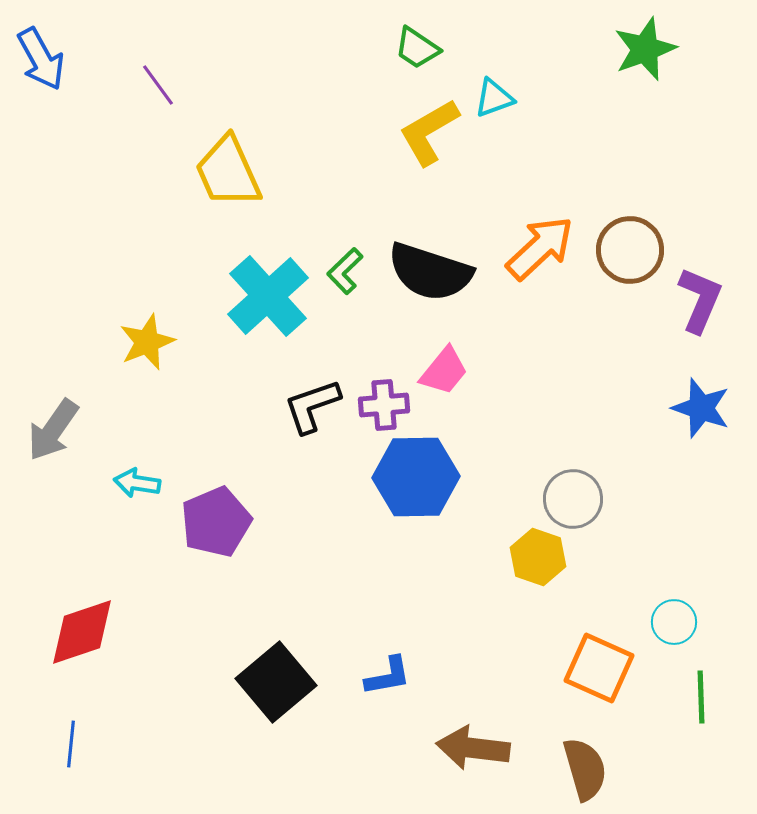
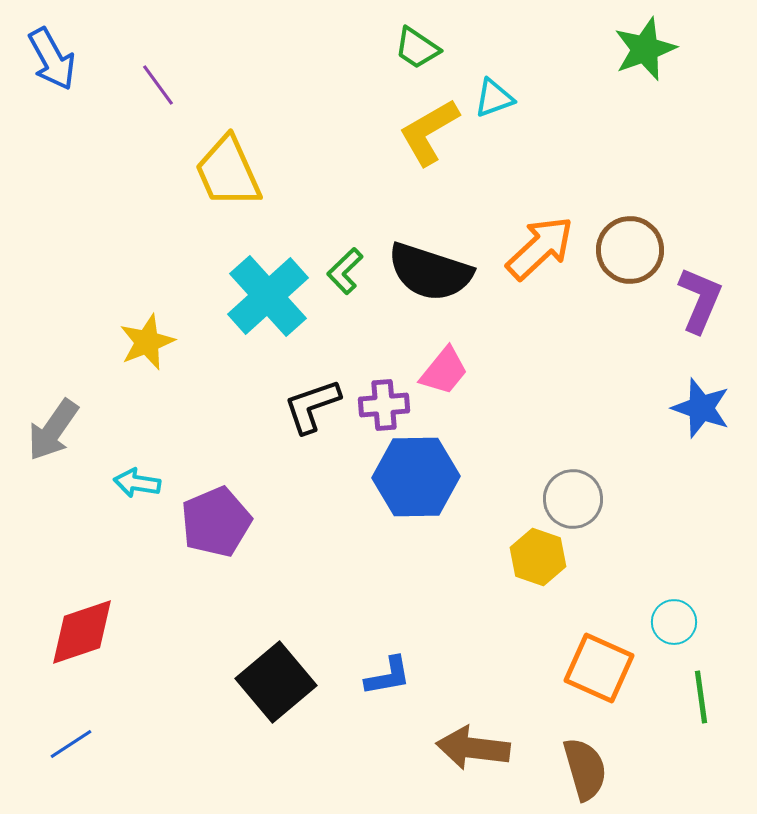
blue arrow: moved 11 px right
green line: rotated 6 degrees counterclockwise
blue line: rotated 51 degrees clockwise
